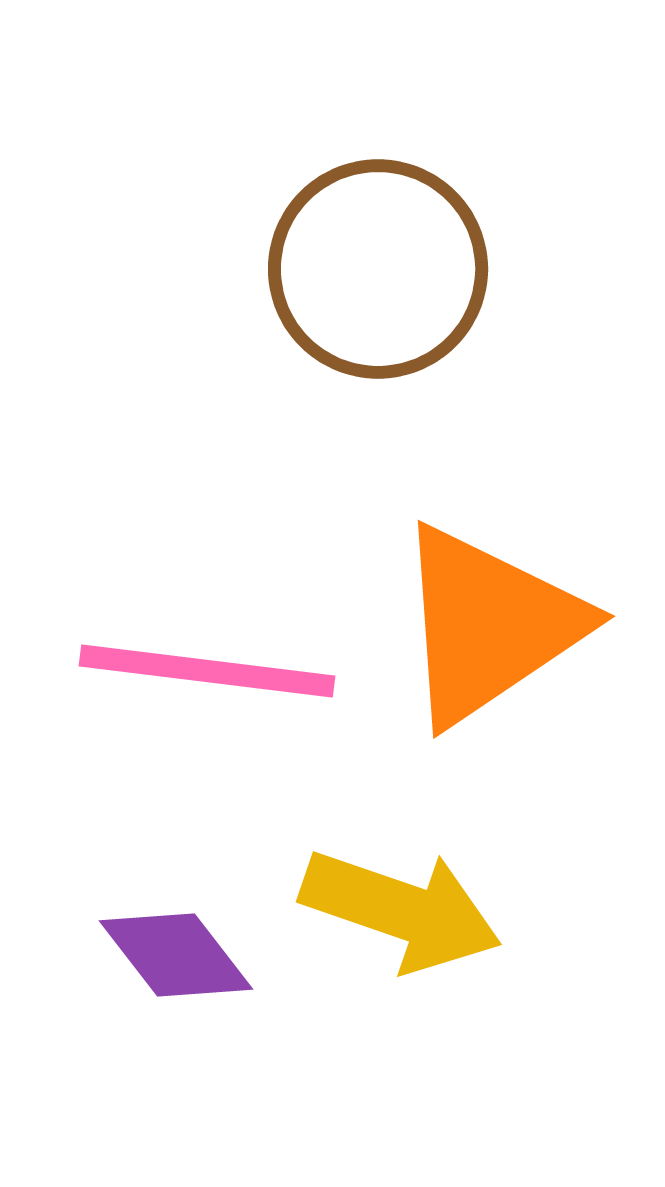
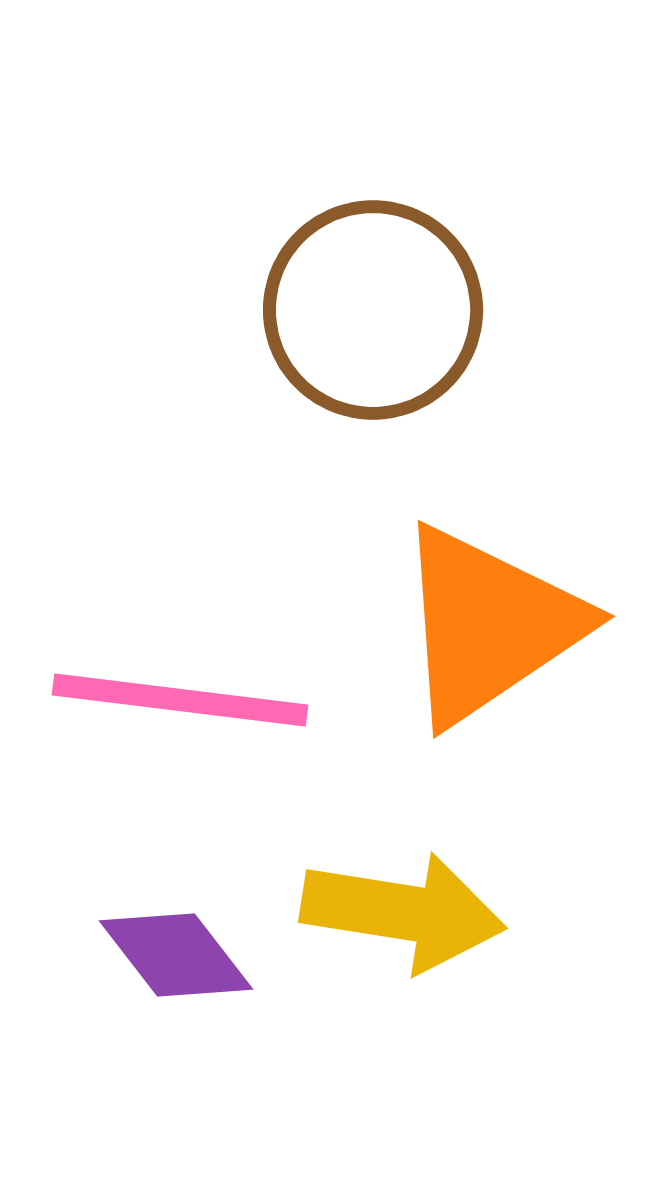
brown circle: moved 5 px left, 41 px down
pink line: moved 27 px left, 29 px down
yellow arrow: moved 2 px right, 2 px down; rotated 10 degrees counterclockwise
